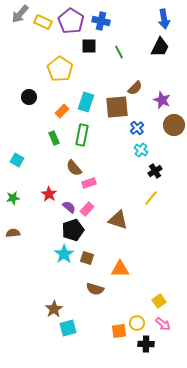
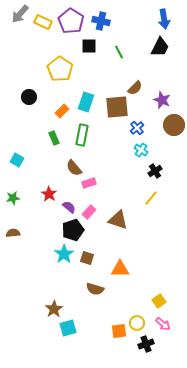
pink rectangle at (87, 209): moved 2 px right, 3 px down
black cross at (146, 344): rotated 21 degrees counterclockwise
